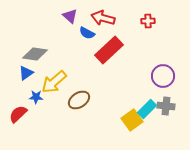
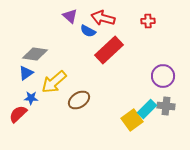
blue semicircle: moved 1 px right, 2 px up
blue star: moved 5 px left, 1 px down
